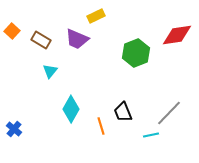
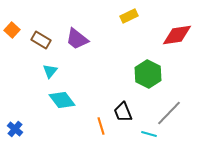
yellow rectangle: moved 33 px right
orange square: moved 1 px up
purple trapezoid: rotated 15 degrees clockwise
green hexagon: moved 12 px right, 21 px down; rotated 12 degrees counterclockwise
cyan diamond: moved 9 px left, 9 px up; rotated 68 degrees counterclockwise
blue cross: moved 1 px right
cyan line: moved 2 px left, 1 px up; rotated 28 degrees clockwise
